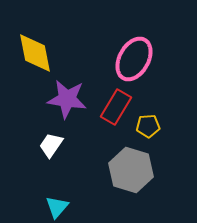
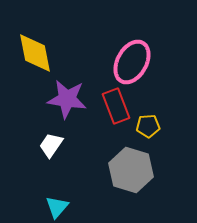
pink ellipse: moved 2 px left, 3 px down
red rectangle: moved 1 px up; rotated 52 degrees counterclockwise
